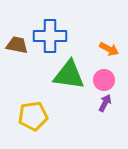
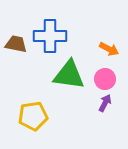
brown trapezoid: moved 1 px left, 1 px up
pink circle: moved 1 px right, 1 px up
